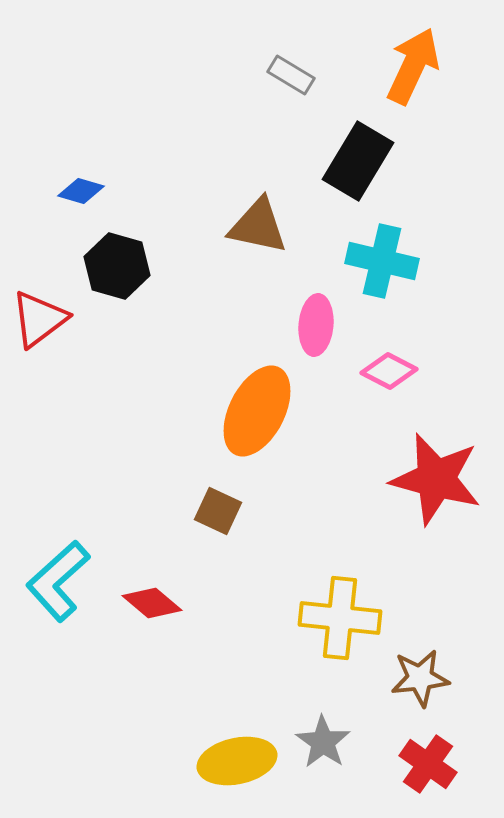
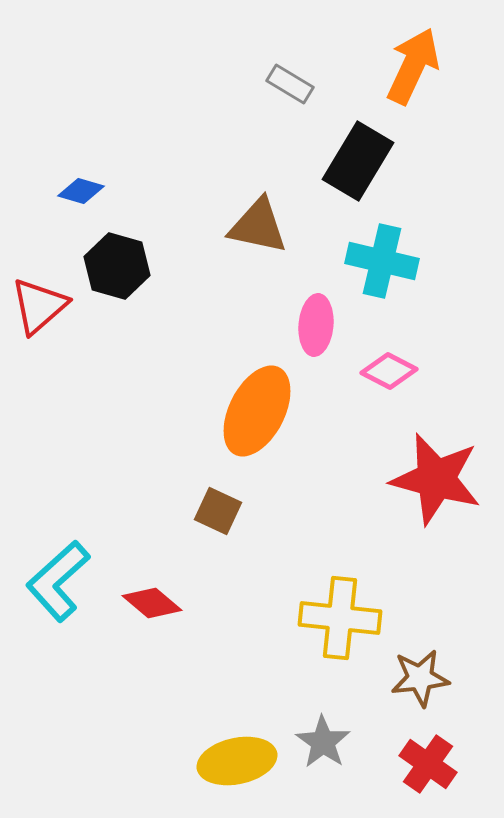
gray rectangle: moved 1 px left, 9 px down
red triangle: moved 13 px up; rotated 4 degrees counterclockwise
